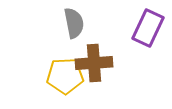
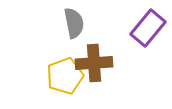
purple rectangle: rotated 15 degrees clockwise
yellow pentagon: rotated 18 degrees counterclockwise
